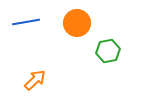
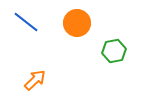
blue line: rotated 48 degrees clockwise
green hexagon: moved 6 px right
